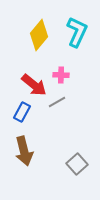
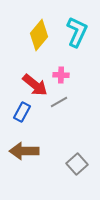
red arrow: moved 1 px right
gray line: moved 2 px right
brown arrow: rotated 104 degrees clockwise
